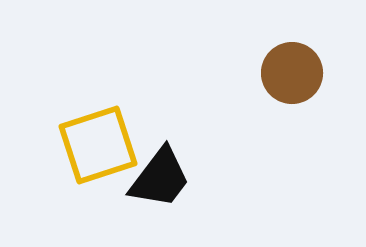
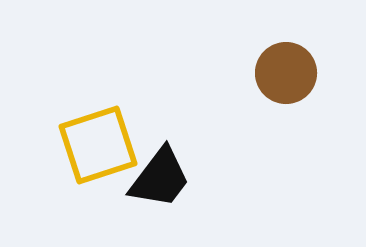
brown circle: moved 6 px left
